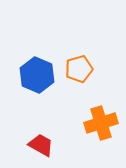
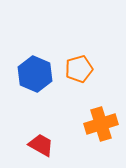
blue hexagon: moved 2 px left, 1 px up
orange cross: moved 1 px down
